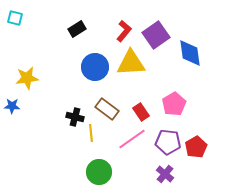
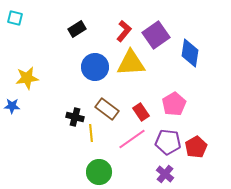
blue diamond: rotated 16 degrees clockwise
